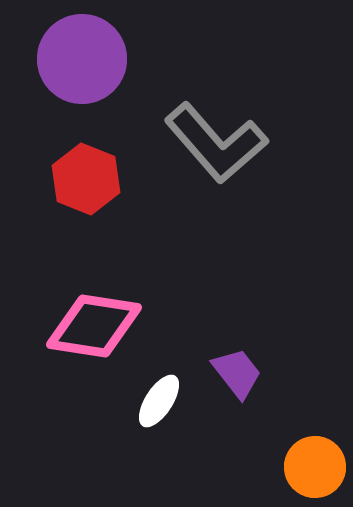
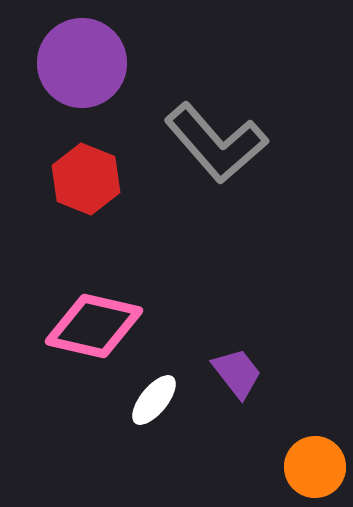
purple circle: moved 4 px down
pink diamond: rotated 4 degrees clockwise
white ellipse: moved 5 px left, 1 px up; rotated 6 degrees clockwise
